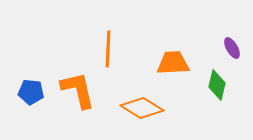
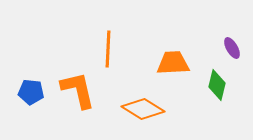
orange diamond: moved 1 px right, 1 px down
